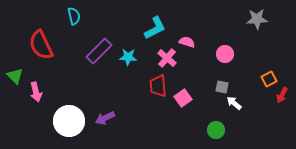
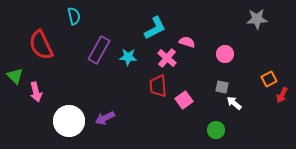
purple rectangle: moved 1 px up; rotated 16 degrees counterclockwise
pink square: moved 1 px right, 2 px down
